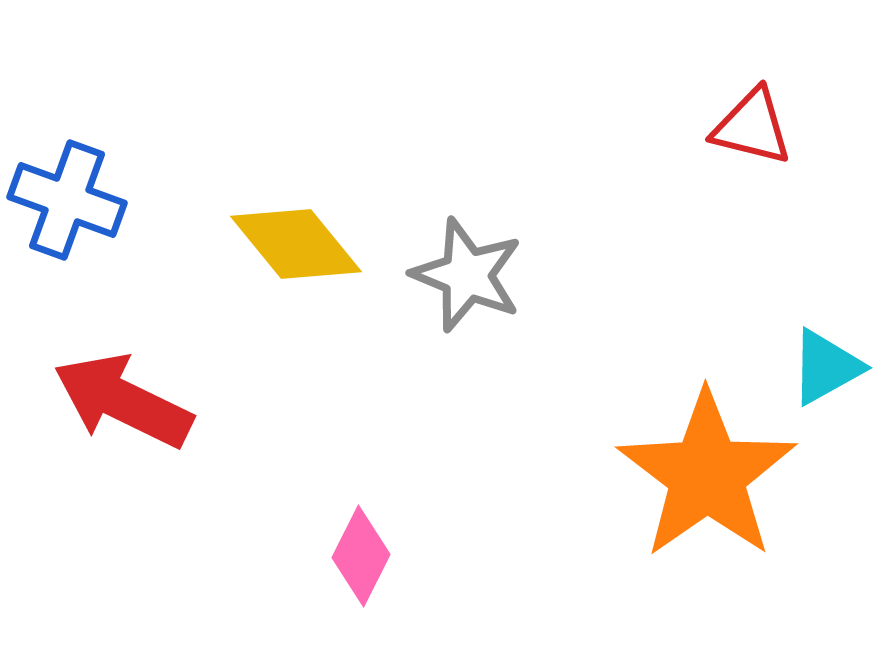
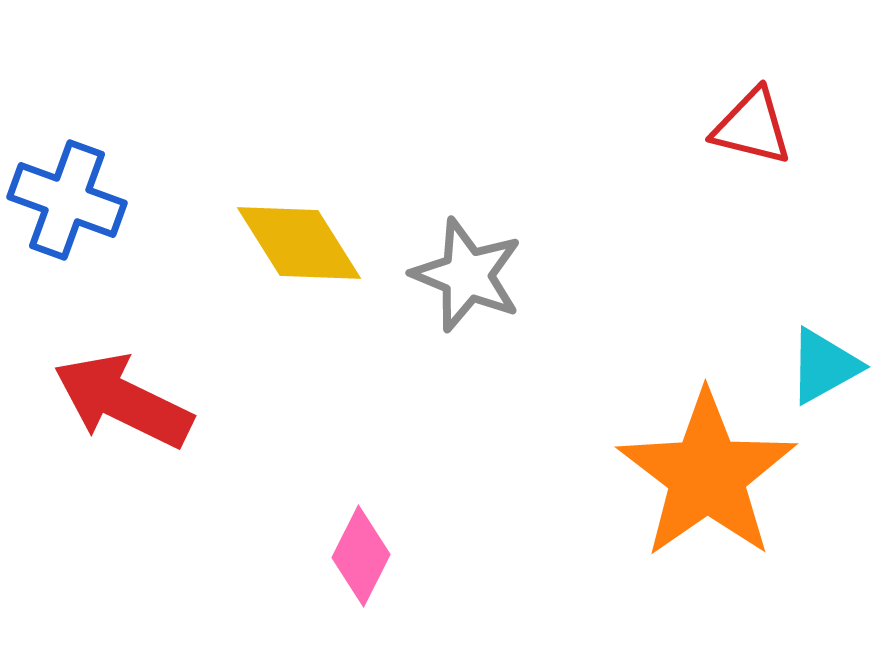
yellow diamond: moved 3 px right, 1 px up; rotated 7 degrees clockwise
cyan triangle: moved 2 px left, 1 px up
